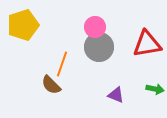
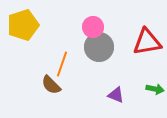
pink circle: moved 2 px left
red triangle: moved 2 px up
